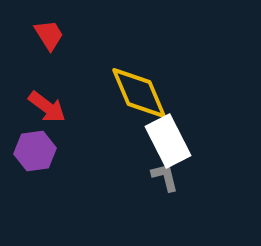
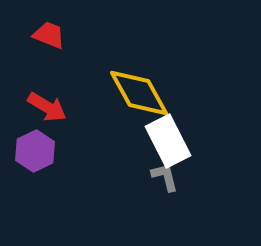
red trapezoid: rotated 36 degrees counterclockwise
yellow diamond: rotated 6 degrees counterclockwise
red arrow: rotated 6 degrees counterclockwise
purple hexagon: rotated 18 degrees counterclockwise
